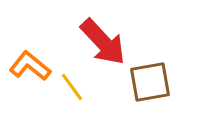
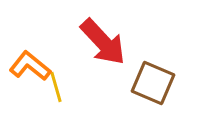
brown square: moved 3 px right, 1 px down; rotated 33 degrees clockwise
yellow line: moved 16 px left; rotated 20 degrees clockwise
